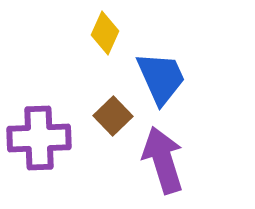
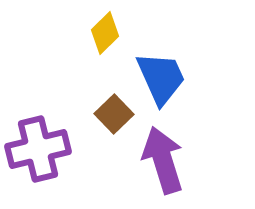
yellow diamond: rotated 21 degrees clockwise
brown square: moved 1 px right, 2 px up
purple cross: moved 1 px left, 11 px down; rotated 12 degrees counterclockwise
